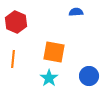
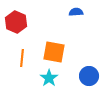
orange line: moved 9 px right, 1 px up
